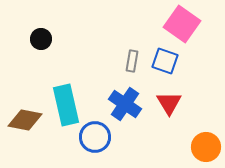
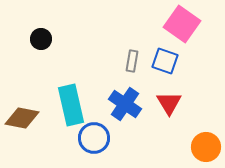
cyan rectangle: moved 5 px right
brown diamond: moved 3 px left, 2 px up
blue circle: moved 1 px left, 1 px down
